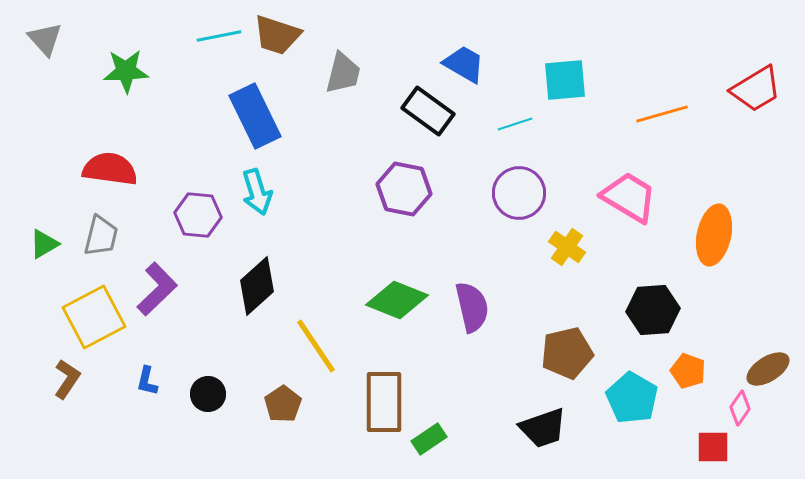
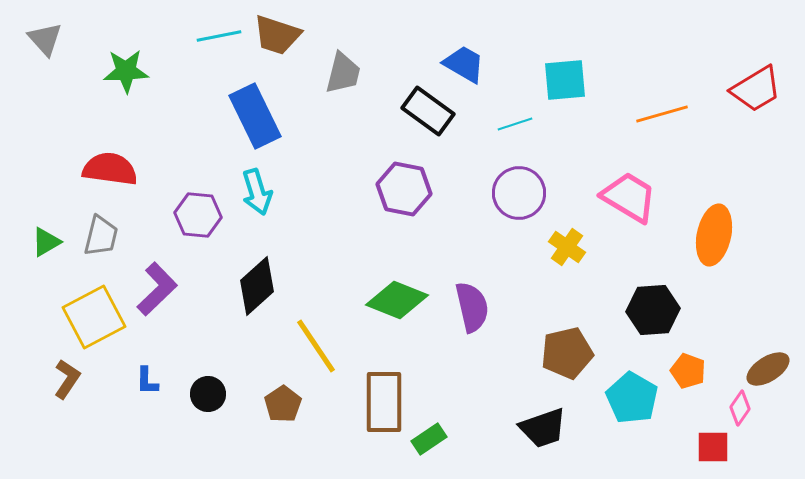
green triangle at (44, 244): moved 2 px right, 2 px up
blue L-shape at (147, 381): rotated 12 degrees counterclockwise
